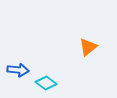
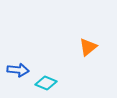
cyan diamond: rotated 15 degrees counterclockwise
